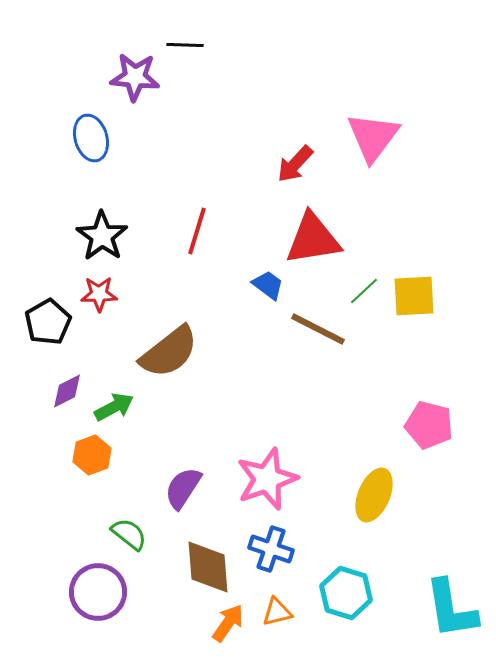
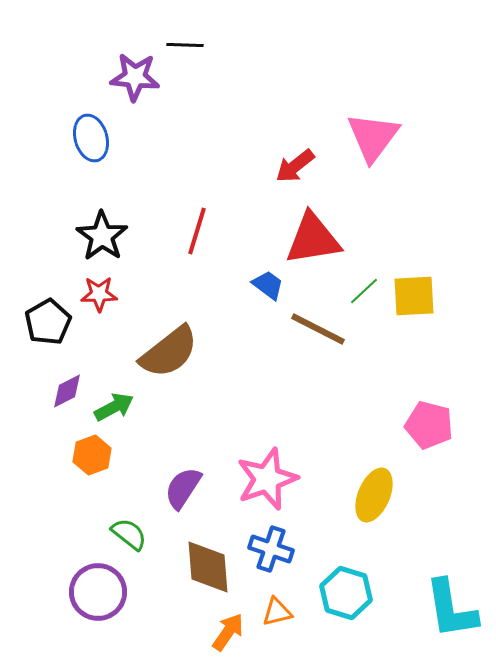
red arrow: moved 2 px down; rotated 9 degrees clockwise
orange arrow: moved 9 px down
